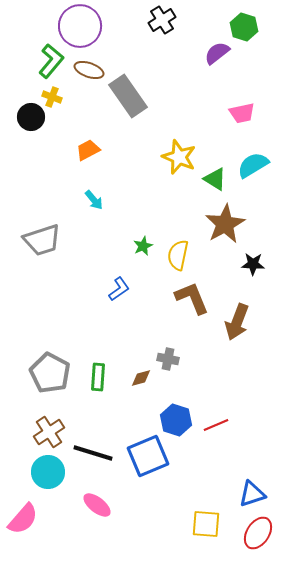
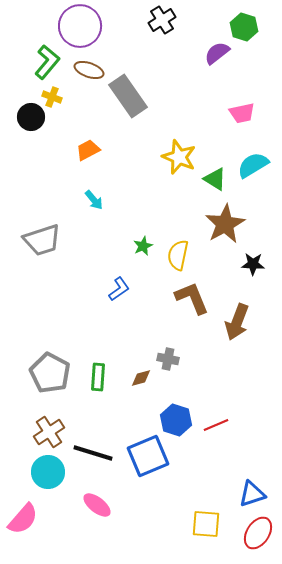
green L-shape: moved 4 px left, 1 px down
